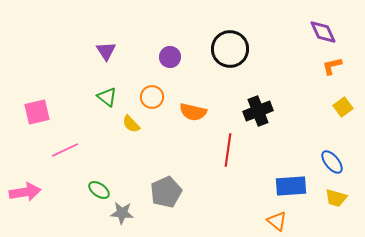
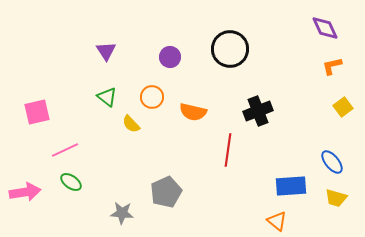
purple diamond: moved 2 px right, 4 px up
green ellipse: moved 28 px left, 8 px up
